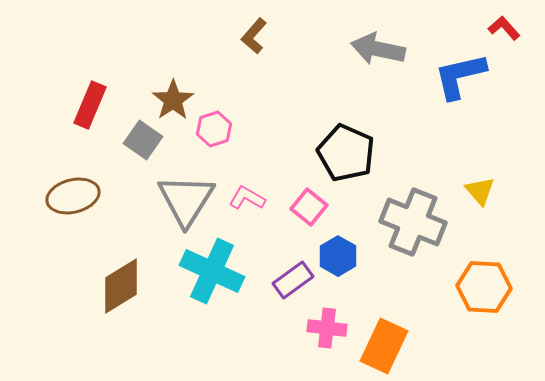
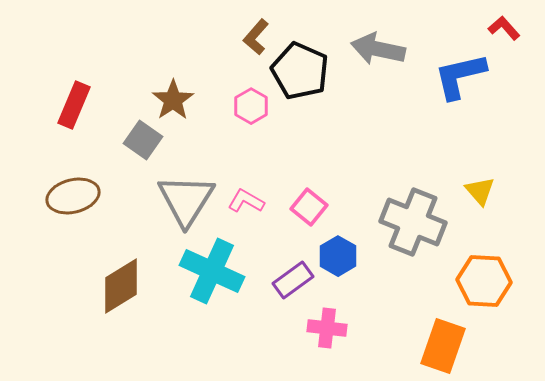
brown L-shape: moved 2 px right, 1 px down
red rectangle: moved 16 px left
pink hexagon: moved 37 px right, 23 px up; rotated 12 degrees counterclockwise
black pentagon: moved 46 px left, 82 px up
pink L-shape: moved 1 px left, 3 px down
orange hexagon: moved 6 px up
orange rectangle: moved 59 px right; rotated 6 degrees counterclockwise
